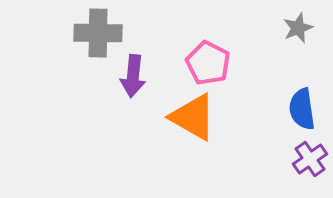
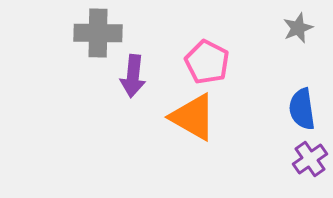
pink pentagon: moved 1 px left, 1 px up
